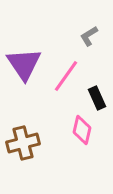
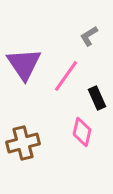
pink diamond: moved 2 px down
